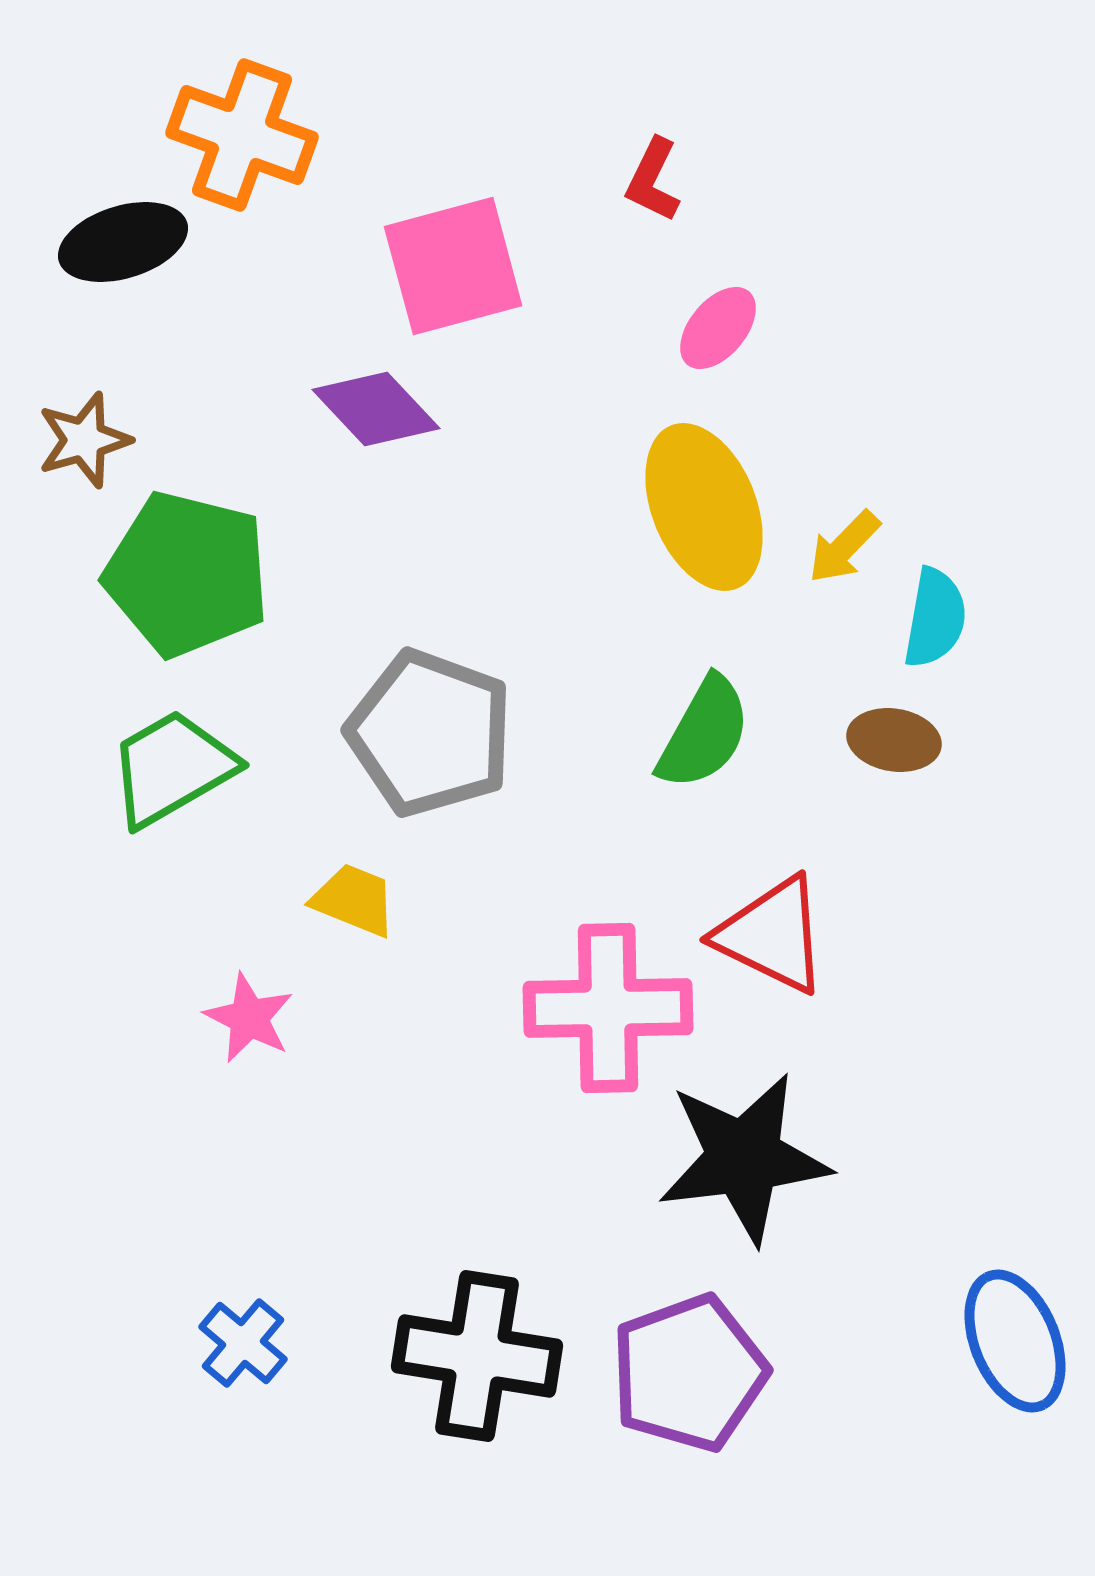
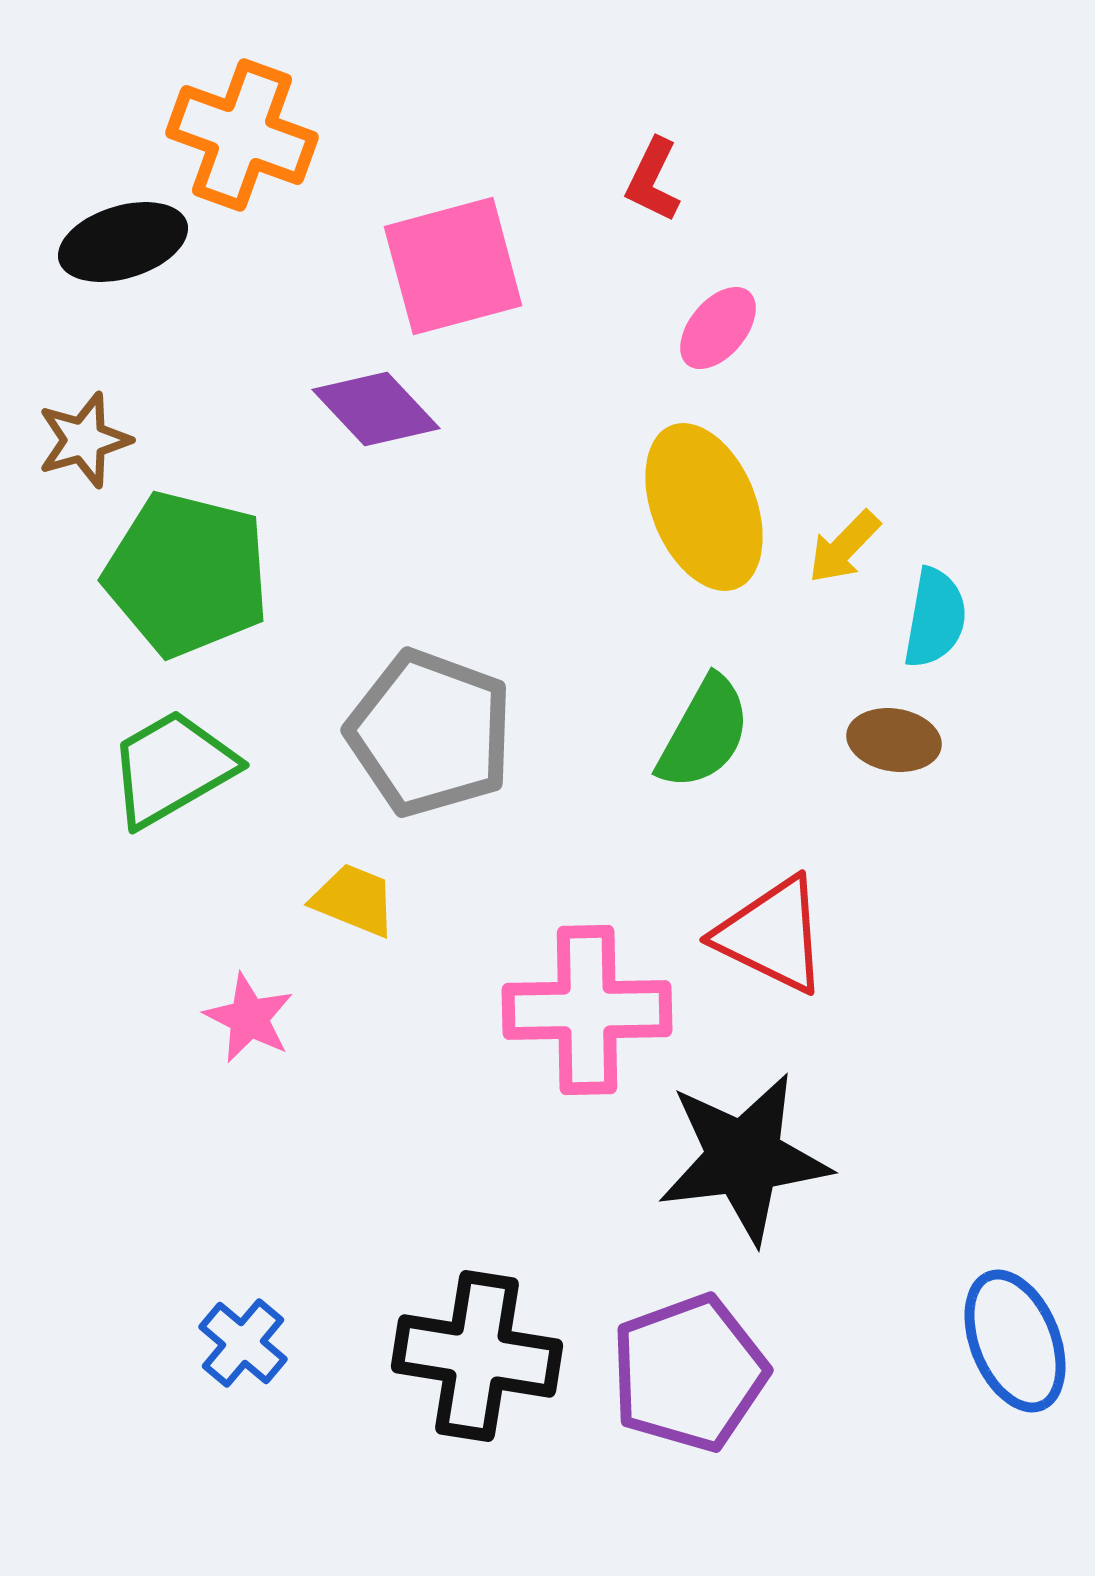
pink cross: moved 21 px left, 2 px down
